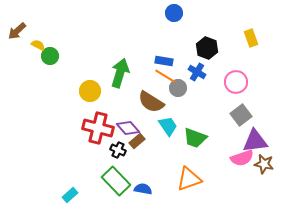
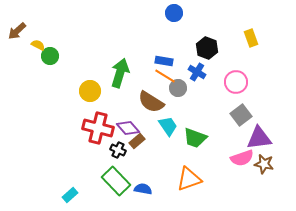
purple triangle: moved 4 px right, 3 px up
